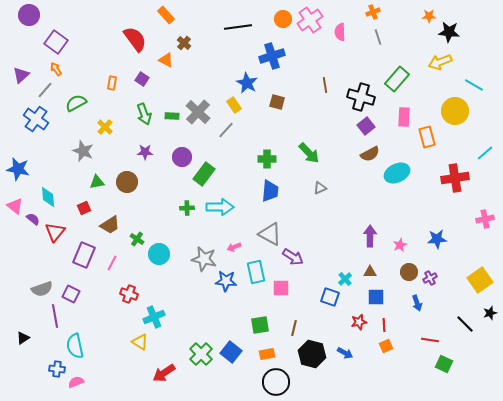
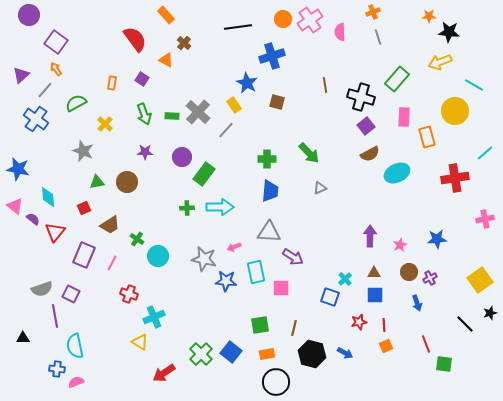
yellow cross at (105, 127): moved 3 px up
gray triangle at (270, 234): moved 1 px left, 2 px up; rotated 25 degrees counterclockwise
cyan circle at (159, 254): moved 1 px left, 2 px down
brown triangle at (370, 272): moved 4 px right, 1 px down
blue square at (376, 297): moved 1 px left, 2 px up
black triangle at (23, 338): rotated 32 degrees clockwise
red line at (430, 340): moved 4 px left, 4 px down; rotated 60 degrees clockwise
green square at (444, 364): rotated 18 degrees counterclockwise
